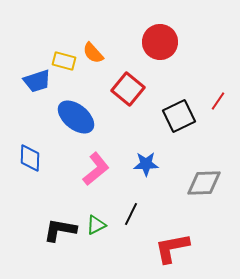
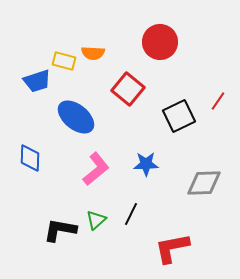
orange semicircle: rotated 45 degrees counterclockwise
green triangle: moved 5 px up; rotated 15 degrees counterclockwise
